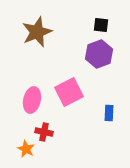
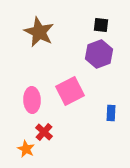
brown star: moved 2 px right; rotated 24 degrees counterclockwise
pink square: moved 1 px right, 1 px up
pink ellipse: rotated 15 degrees counterclockwise
blue rectangle: moved 2 px right
red cross: rotated 30 degrees clockwise
